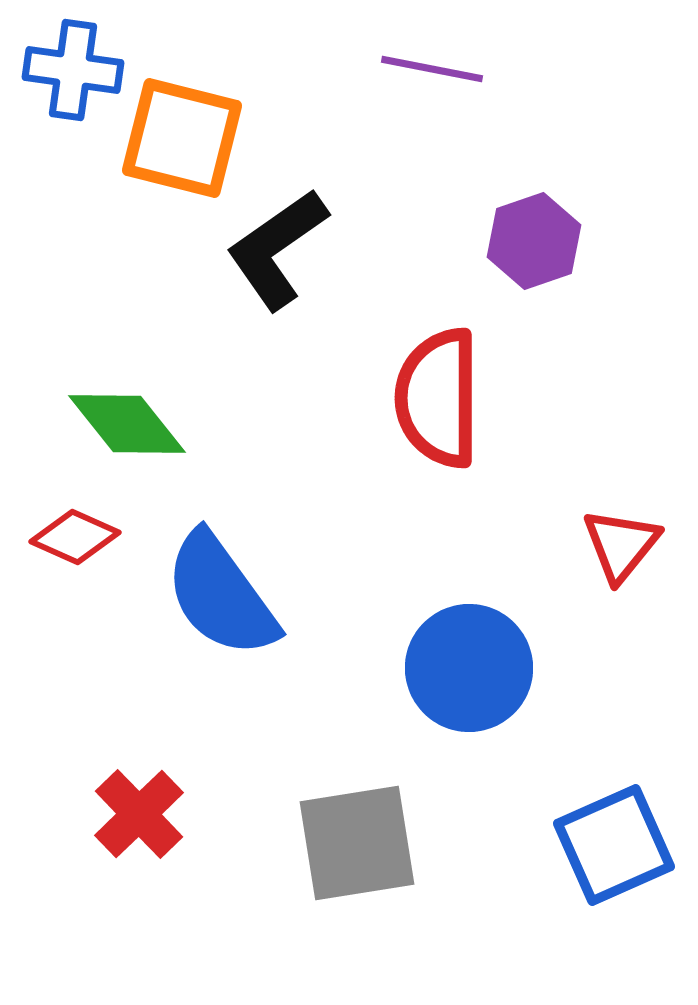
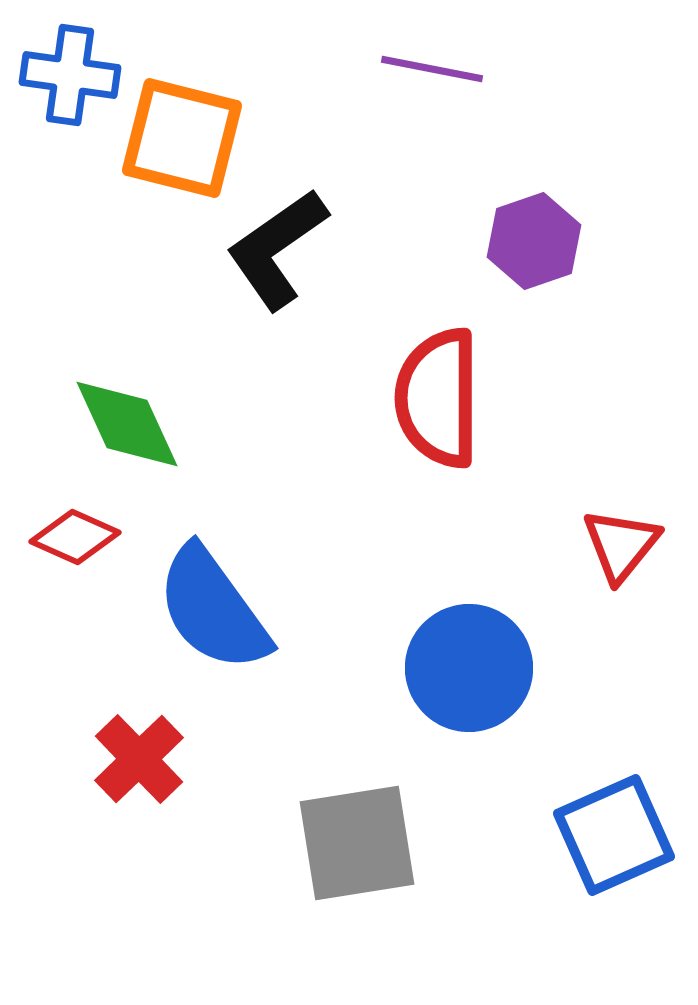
blue cross: moved 3 px left, 5 px down
green diamond: rotated 14 degrees clockwise
blue semicircle: moved 8 px left, 14 px down
red cross: moved 55 px up
blue square: moved 10 px up
